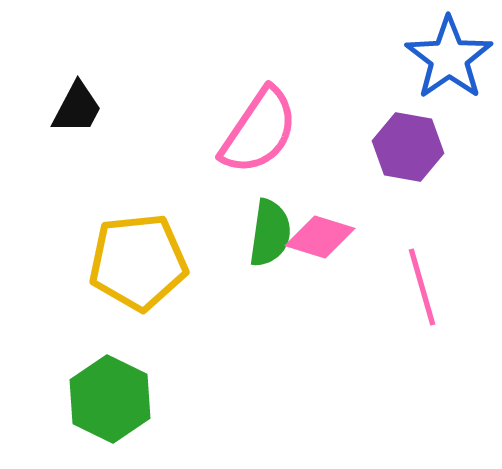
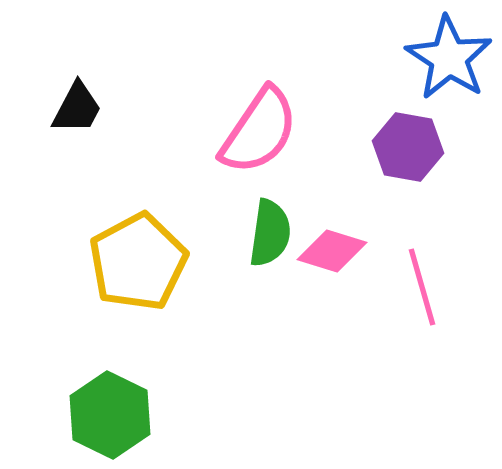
blue star: rotated 4 degrees counterclockwise
pink diamond: moved 12 px right, 14 px down
yellow pentagon: rotated 22 degrees counterclockwise
green hexagon: moved 16 px down
